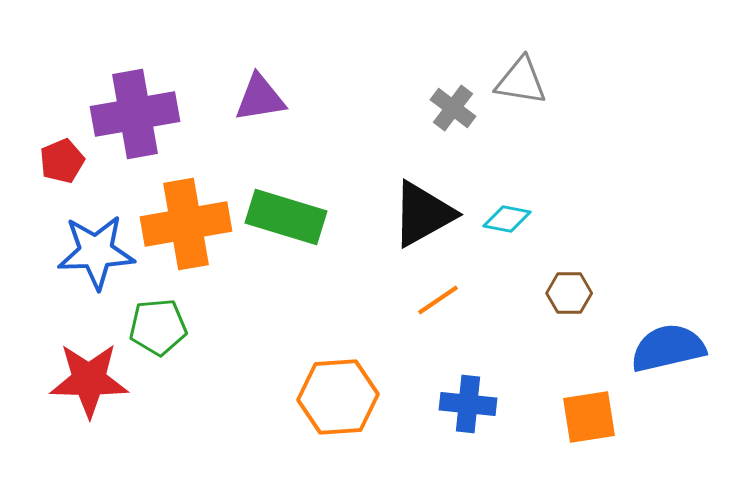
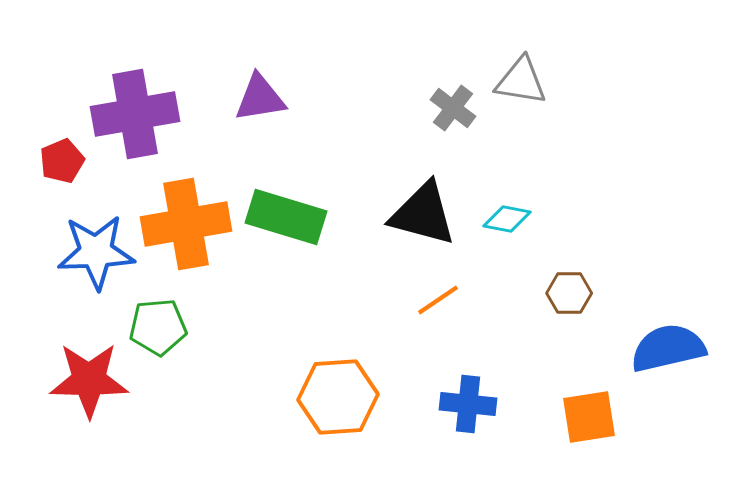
black triangle: rotated 44 degrees clockwise
